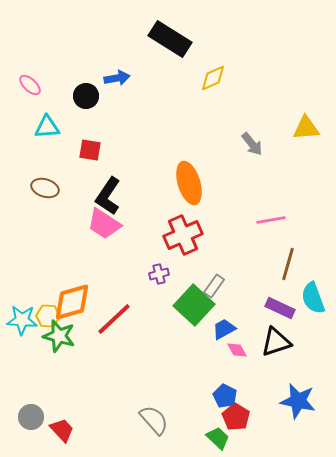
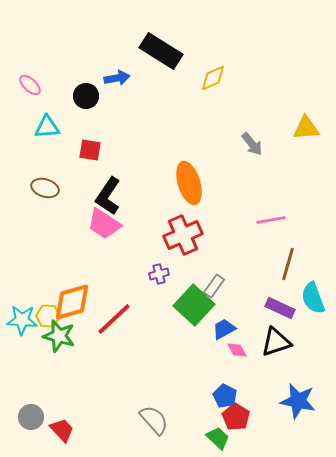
black rectangle: moved 9 px left, 12 px down
